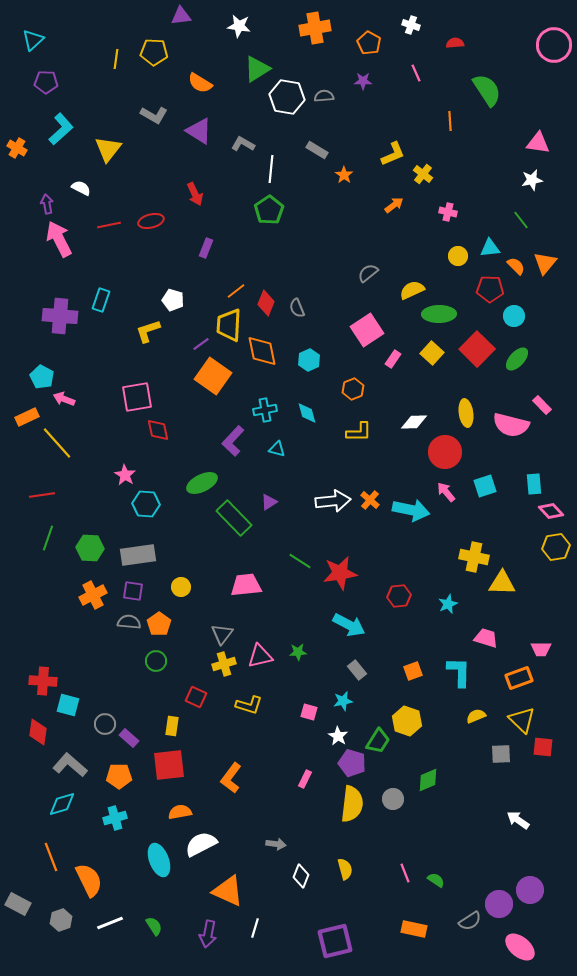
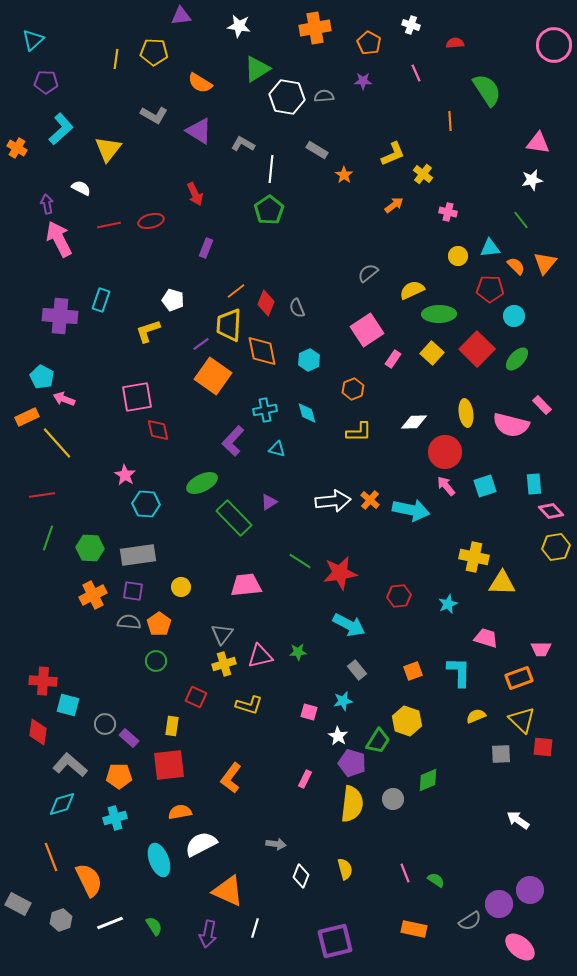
pink arrow at (446, 492): moved 6 px up
